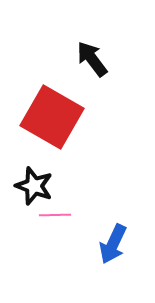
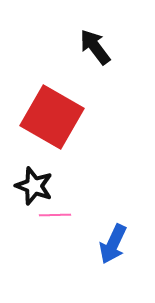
black arrow: moved 3 px right, 12 px up
